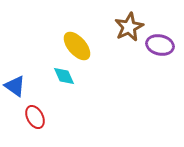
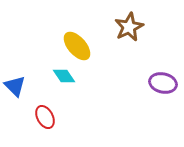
purple ellipse: moved 3 px right, 38 px down
cyan diamond: rotated 10 degrees counterclockwise
blue triangle: rotated 10 degrees clockwise
red ellipse: moved 10 px right
